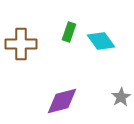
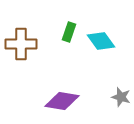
gray star: rotated 24 degrees counterclockwise
purple diamond: rotated 24 degrees clockwise
